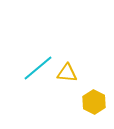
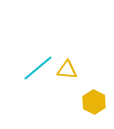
yellow triangle: moved 3 px up
